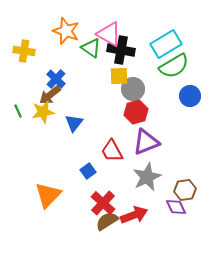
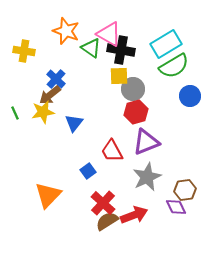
green line: moved 3 px left, 2 px down
